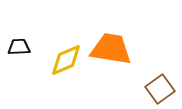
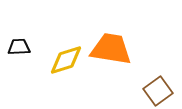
yellow diamond: rotated 6 degrees clockwise
brown square: moved 2 px left, 2 px down
